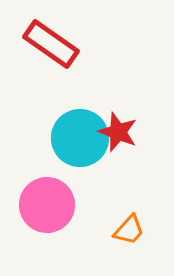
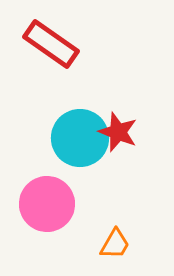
pink circle: moved 1 px up
orange trapezoid: moved 14 px left, 14 px down; rotated 12 degrees counterclockwise
